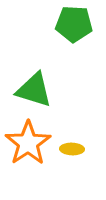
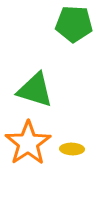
green triangle: moved 1 px right
